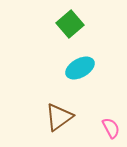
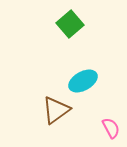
cyan ellipse: moved 3 px right, 13 px down
brown triangle: moved 3 px left, 7 px up
